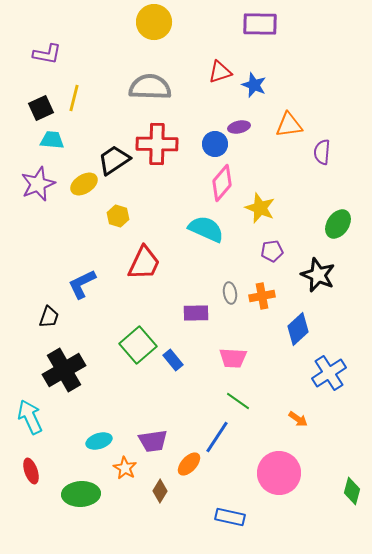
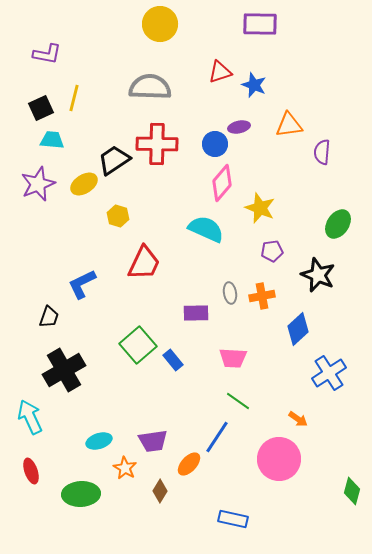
yellow circle at (154, 22): moved 6 px right, 2 px down
pink circle at (279, 473): moved 14 px up
blue rectangle at (230, 517): moved 3 px right, 2 px down
